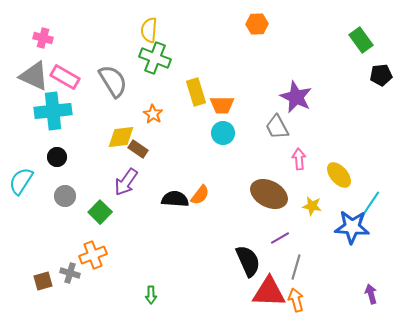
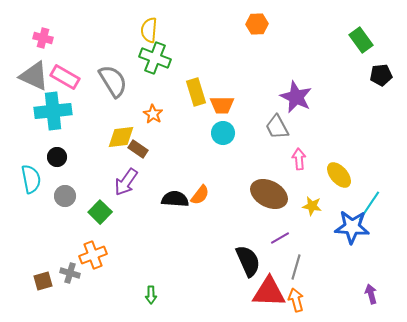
cyan semicircle at (21, 181): moved 10 px right, 2 px up; rotated 136 degrees clockwise
